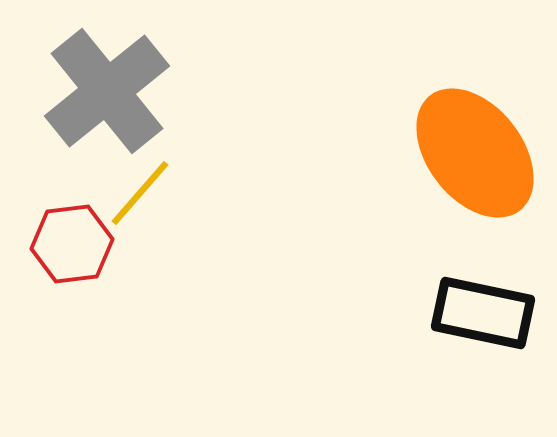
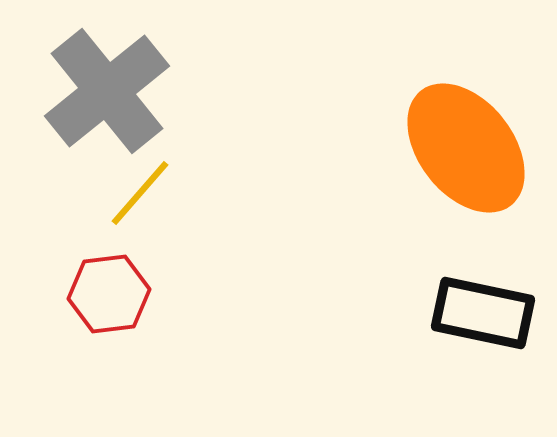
orange ellipse: moved 9 px left, 5 px up
red hexagon: moved 37 px right, 50 px down
